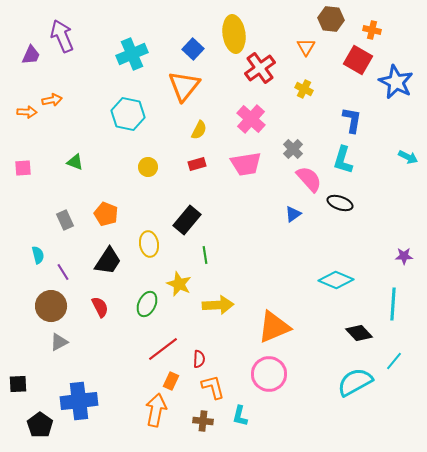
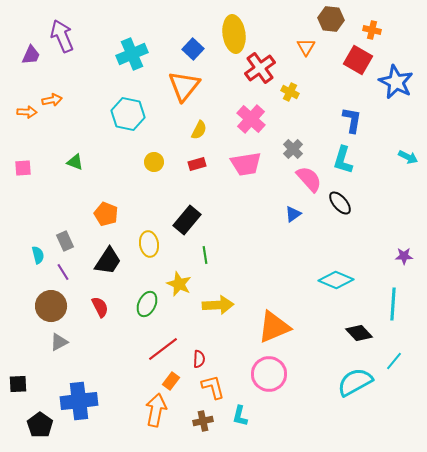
yellow cross at (304, 89): moved 14 px left, 3 px down
yellow circle at (148, 167): moved 6 px right, 5 px up
black ellipse at (340, 203): rotated 30 degrees clockwise
gray rectangle at (65, 220): moved 21 px down
orange rectangle at (171, 381): rotated 12 degrees clockwise
brown cross at (203, 421): rotated 18 degrees counterclockwise
